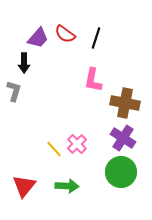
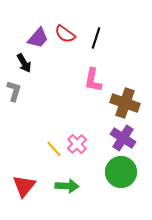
black arrow: rotated 30 degrees counterclockwise
brown cross: rotated 8 degrees clockwise
